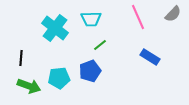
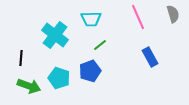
gray semicircle: rotated 60 degrees counterclockwise
cyan cross: moved 7 px down
blue rectangle: rotated 30 degrees clockwise
cyan pentagon: rotated 25 degrees clockwise
